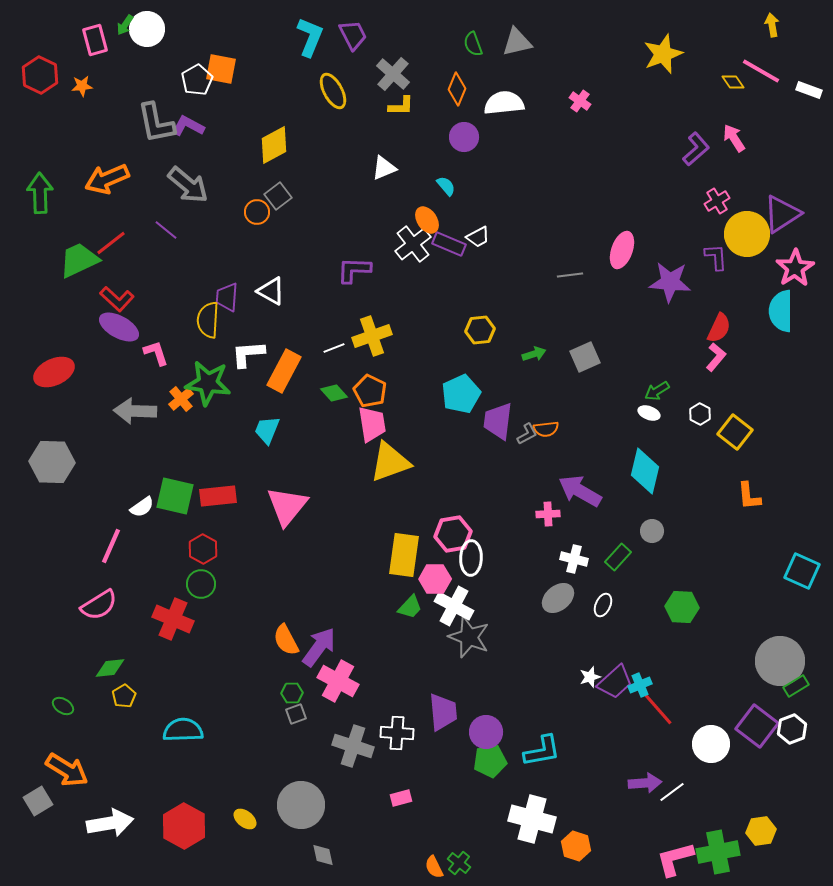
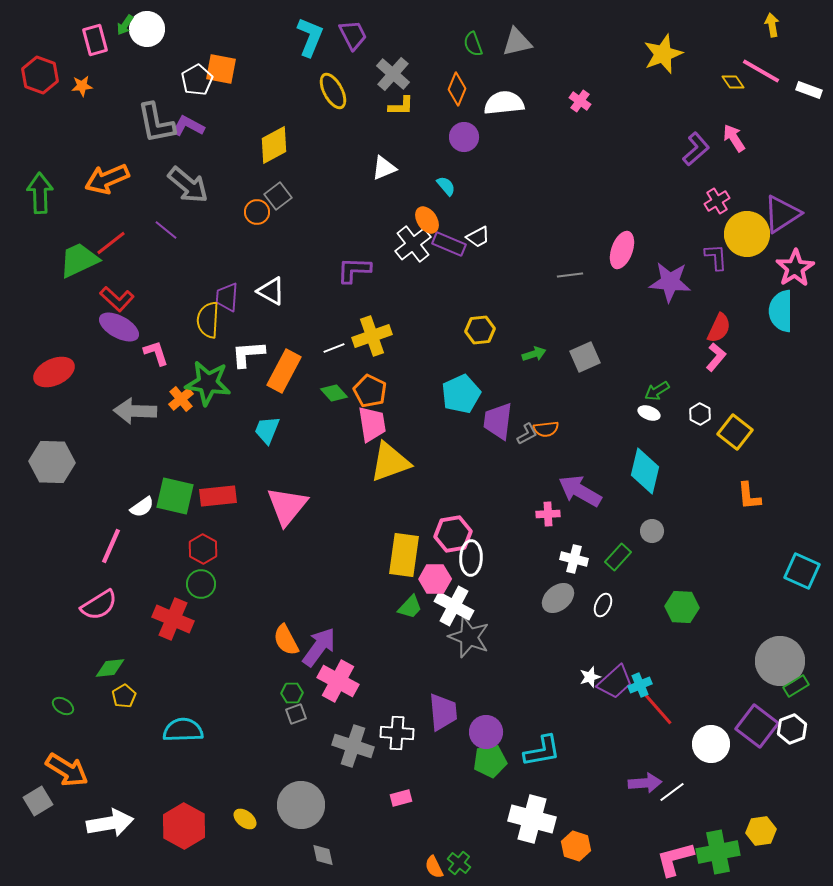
red hexagon at (40, 75): rotated 6 degrees counterclockwise
